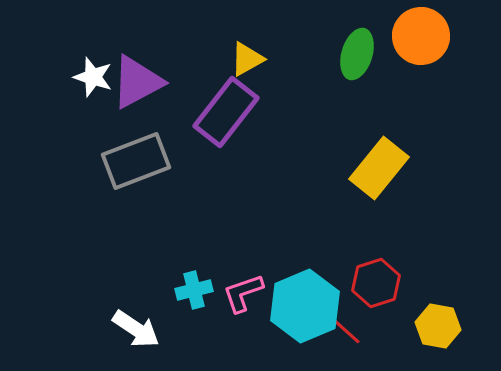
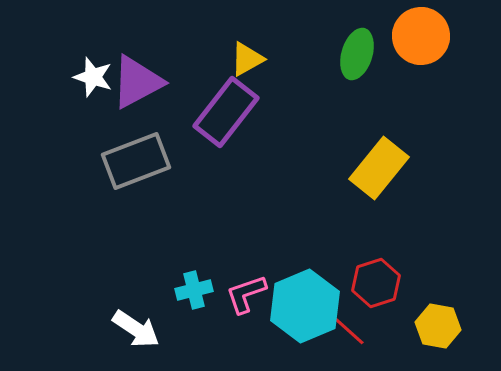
pink L-shape: moved 3 px right, 1 px down
red line: moved 4 px right, 1 px down
